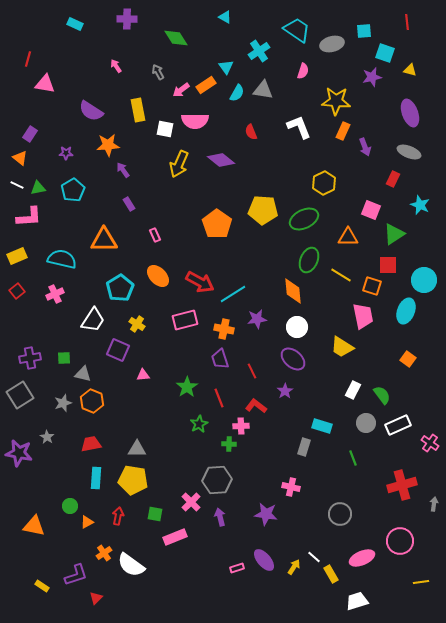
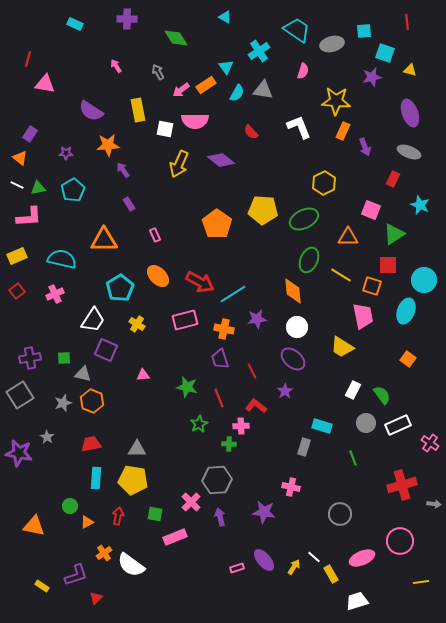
red semicircle at (251, 132): rotated 21 degrees counterclockwise
purple square at (118, 350): moved 12 px left
green star at (187, 387): rotated 25 degrees counterclockwise
gray arrow at (434, 504): rotated 88 degrees clockwise
purple star at (266, 514): moved 2 px left, 2 px up
